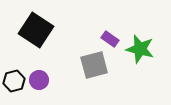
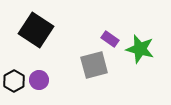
black hexagon: rotated 15 degrees counterclockwise
